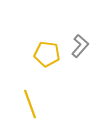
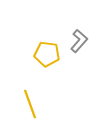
gray L-shape: moved 1 px left, 5 px up
